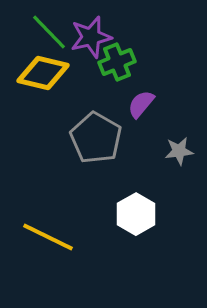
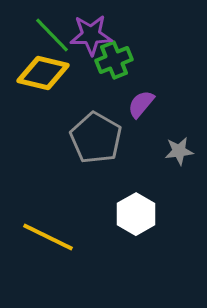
green line: moved 3 px right, 3 px down
purple star: moved 2 px up; rotated 12 degrees clockwise
green cross: moved 3 px left, 2 px up
